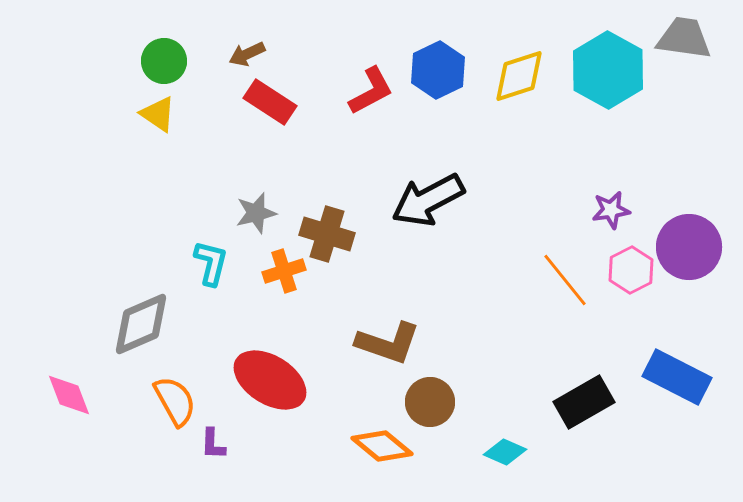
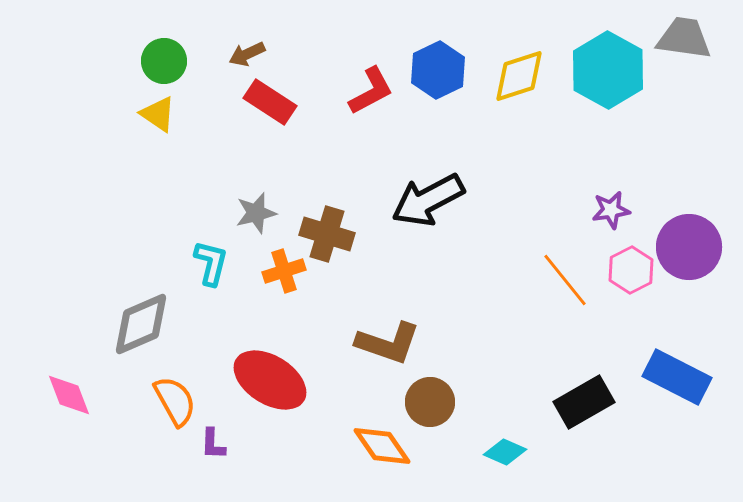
orange diamond: rotated 16 degrees clockwise
